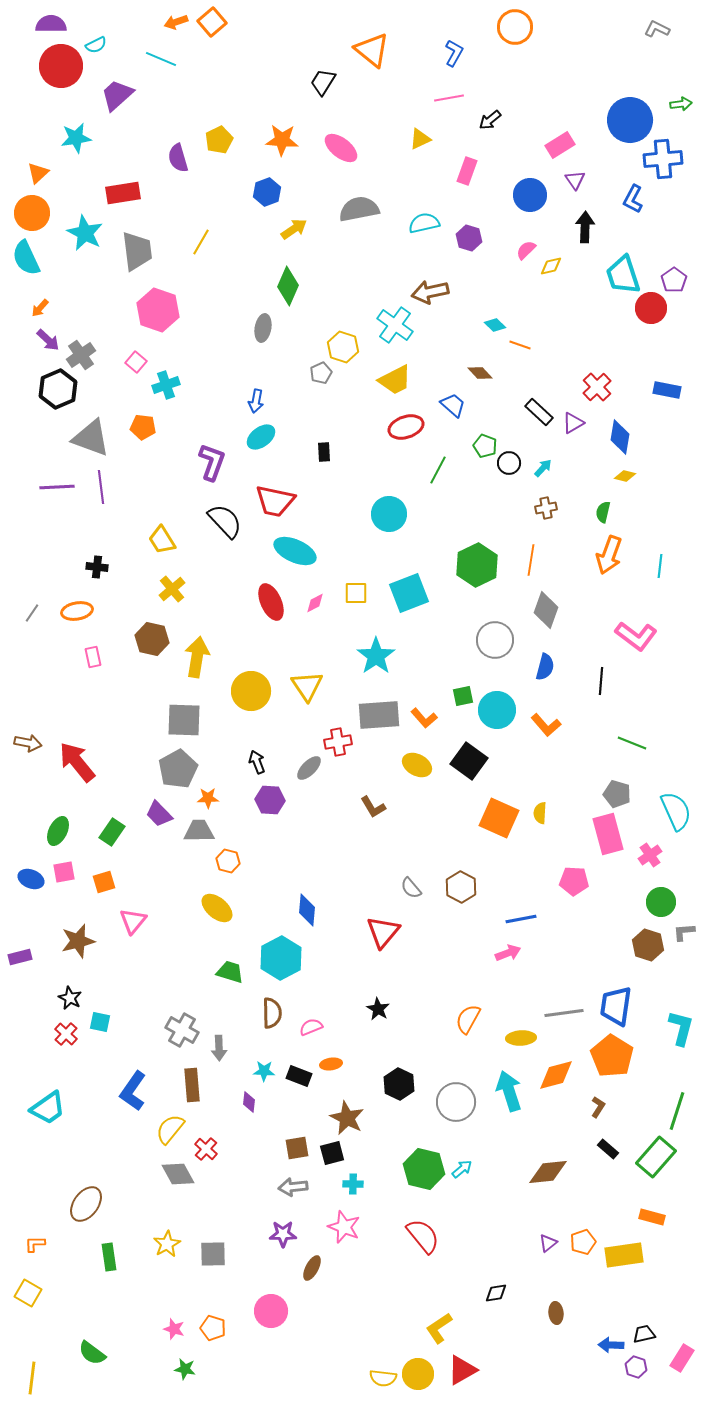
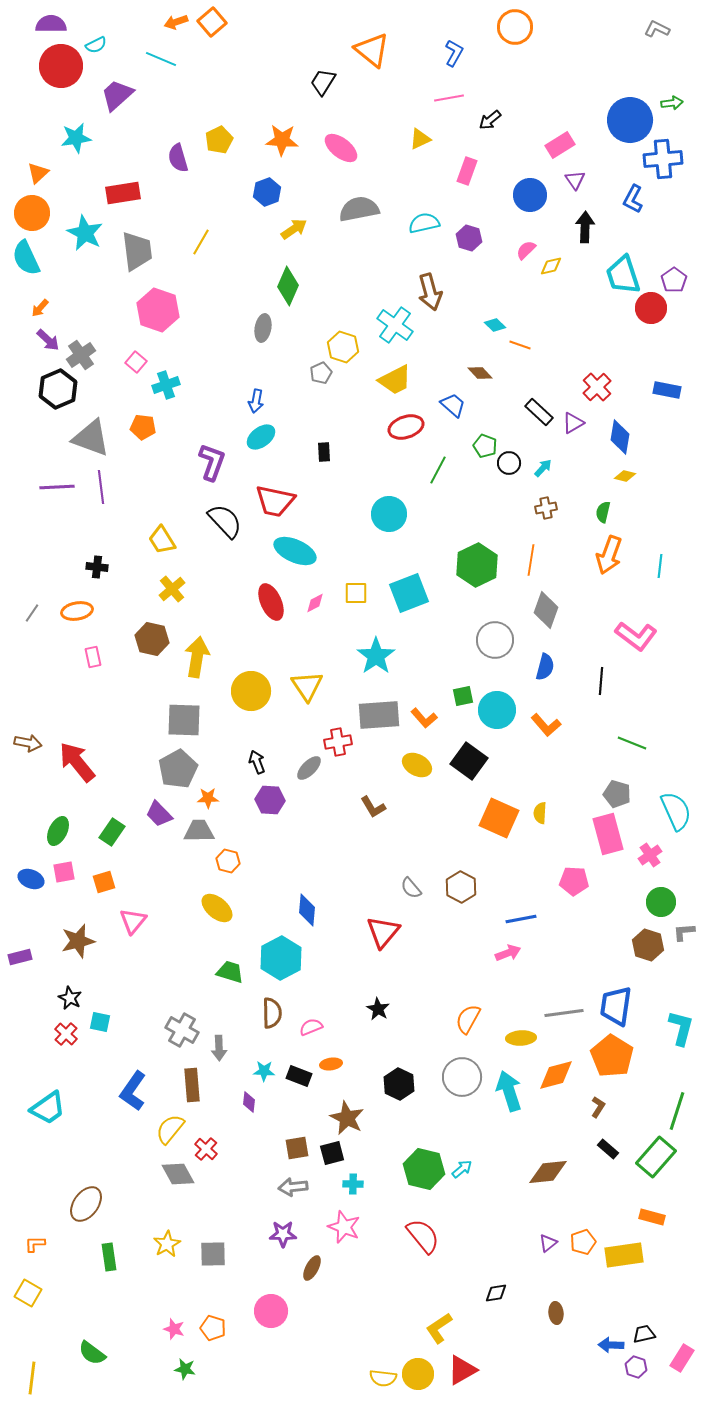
green arrow at (681, 104): moved 9 px left, 1 px up
brown arrow at (430, 292): rotated 93 degrees counterclockwise
gray circle at (456, 1102): moved 6 px right, 25 px up
